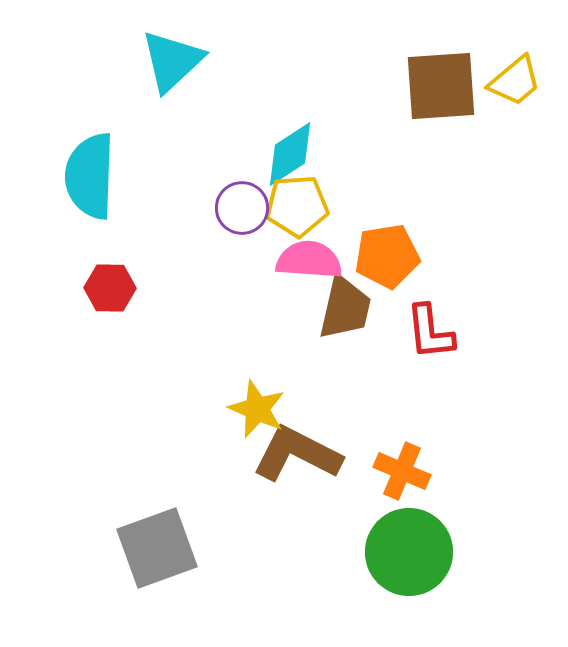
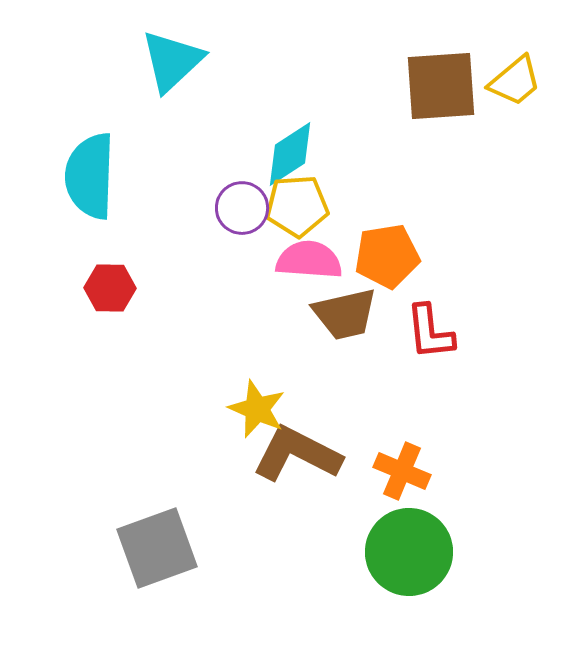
brown trapezoid: moved 6 px down; rotated 64 degrees clockwise
